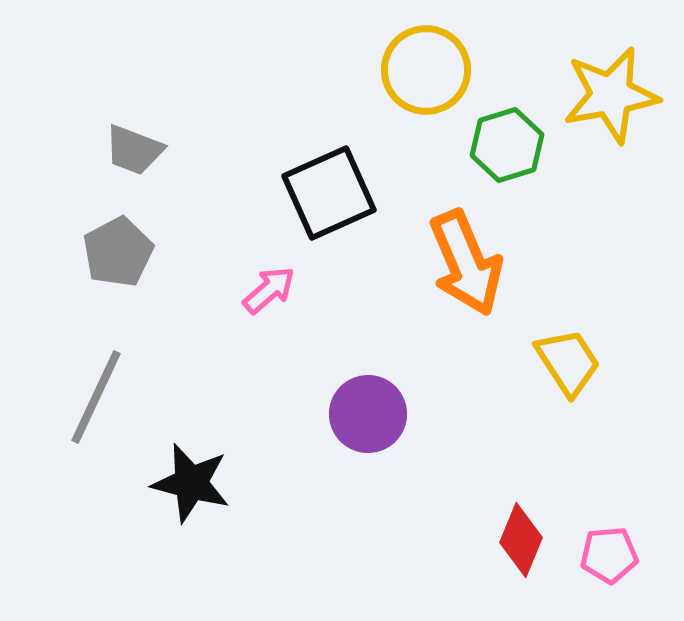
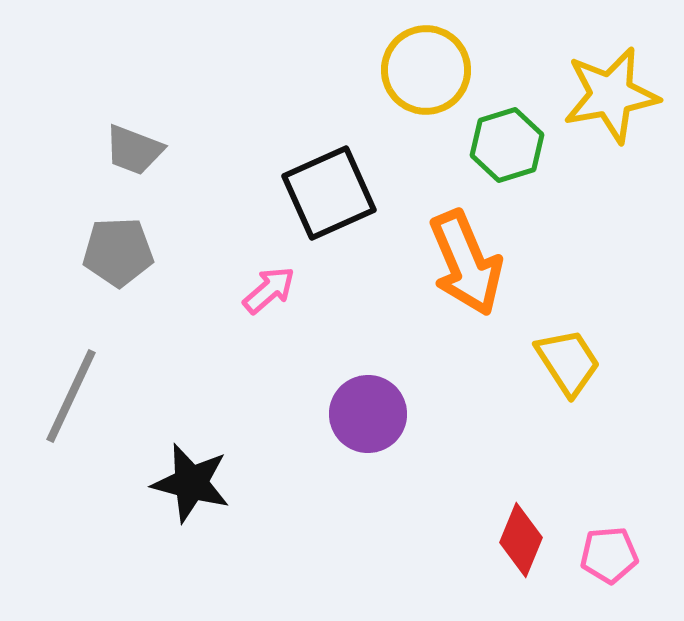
gray pentagon: rotated 26 degrees clockwise
gray line: moved 25 px left, 1 px up
